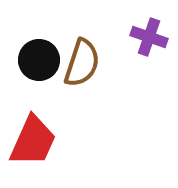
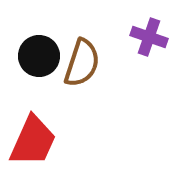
black circle: moved 4 px up
